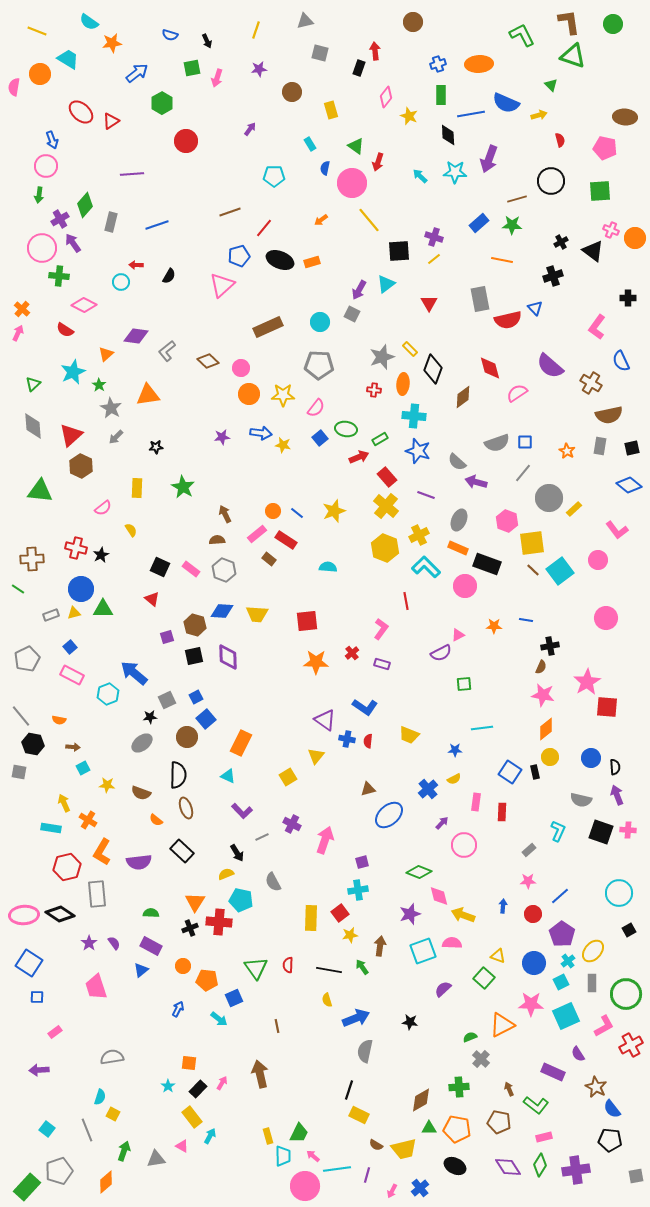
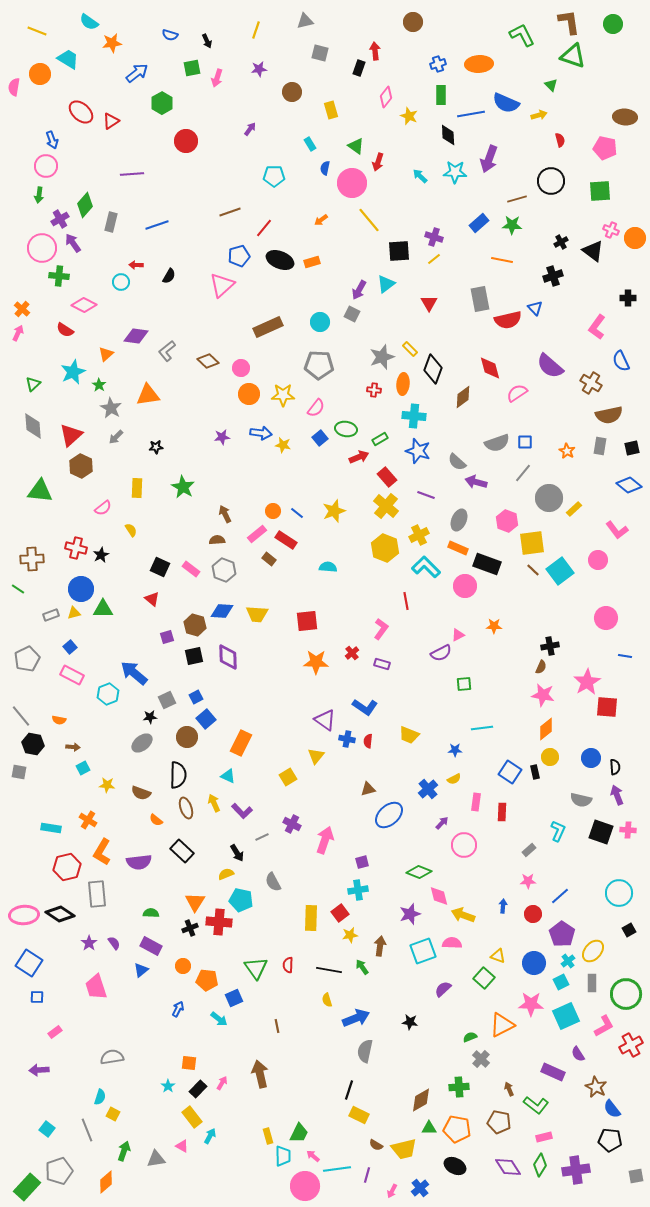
blue line at (526, 620): moved 99 px right, 36 px down
yellow arrow at (64, 803): moved 150 px right
